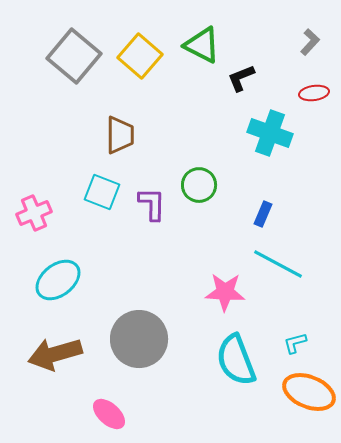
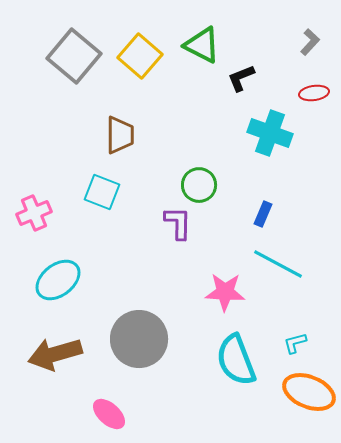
purple L-shape: moved 26 px right, 19 px down
